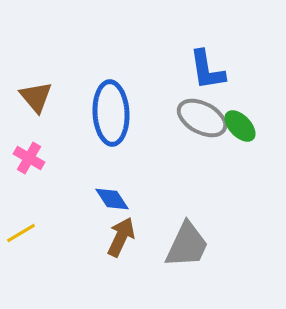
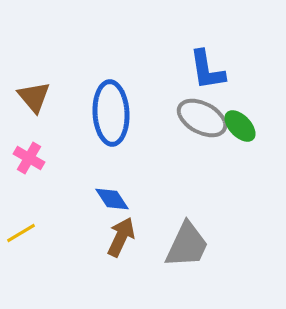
brown triangle: moved 2 px left
